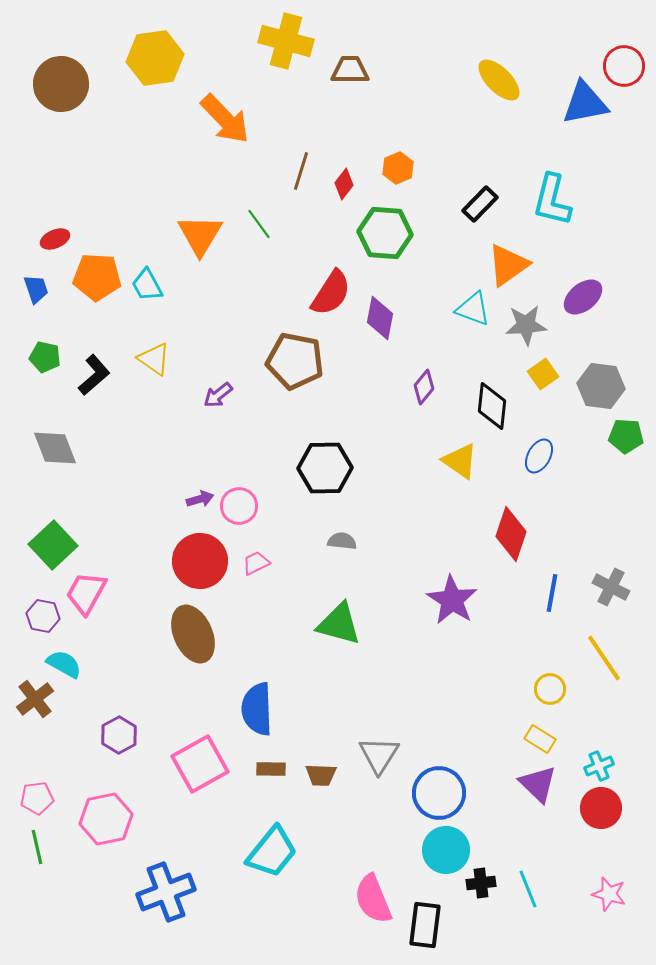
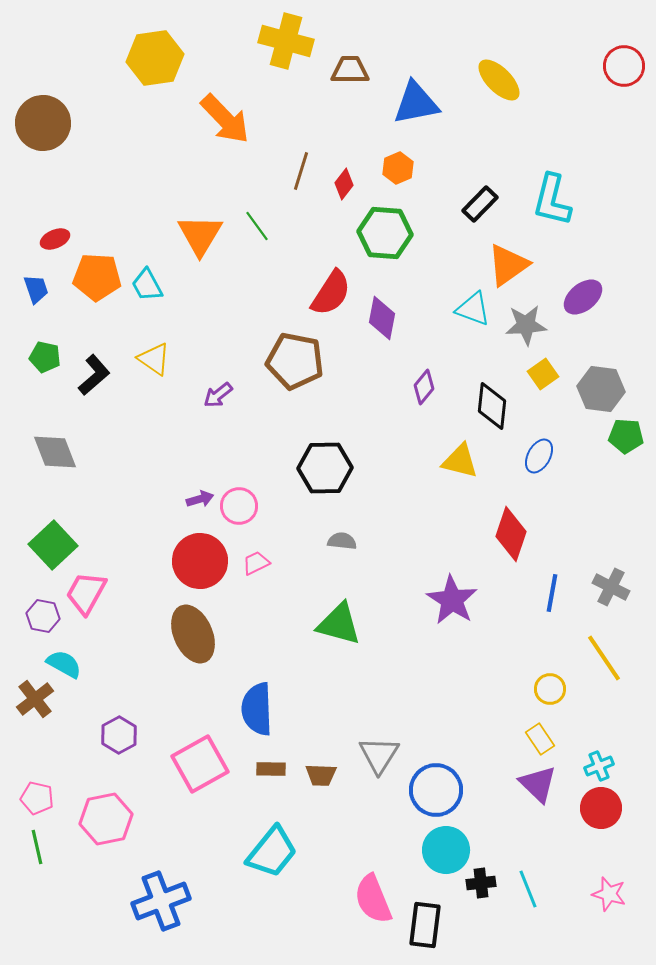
brown circle at (61, 84): moved 18 px left, 39 px down
blue triangle at (585, 103): moved 169 px left
green line at (259, 224): moved 2 px left, 2 px down
purple diamond at (380, 318): moved 2 px right
gray hexagon at (601, 386): moved 3 px down
gray diamond at (55, 448): moved 4 px down
yellow triangle at (460, 461): rotated 21 degrees counterclockwise
yellow rectangle at (540, 739): rotated 24 degrees clockwise
blue circle at (439, 793): moved 3 px left, 3 px up
pink pentagon at (37, 798): rotated 20 degrees clockwise
blue cross at (166, 892): moved 5 px left, 9 px down
